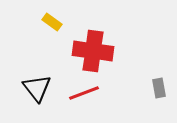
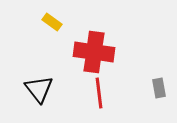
red cross: moved 1 px right, 1 px down
black triangle: moved 2 px right, 1 px down
red line: moved 15 px right; rotated 76 degrees counterclockwise
